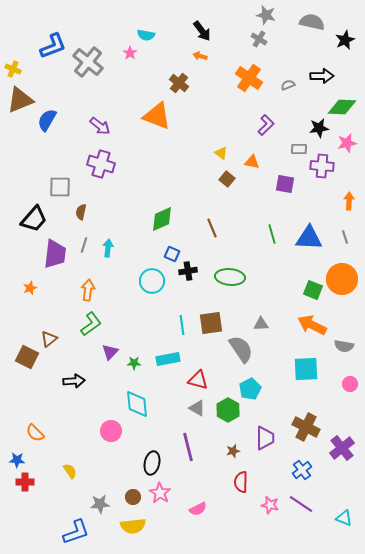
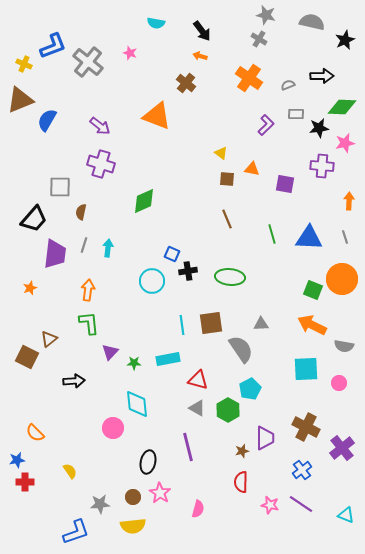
cyan semicircle at (146, 35): moved 10 px right, 12 px up
pink star at (130, 53): rotated 16 degrees counterclockwise
yellow cross at (13, 69): moved 11 px right, 5 px up
brown cross at (179, 83): moved 7 px right
pink star at (347, 143): moved 2 px left
gray rectangle at (299, 149): moved 3 px left, 35 px up
orange triangle at (252, 162): moved 7 px down
brown square at (227, 179): rotated 35 degrees counterclockwise
green diamond at (162, 219): moved 18 px left, 18 px up
brown line at (212, 228): moved 15 px right, 9 px up
green L-shape at (91, 324): moved 2 px left, 1 px up; rotated 60 degrees counterclockwise
pink circle at (350, 384): moved 11 px left, 1 px up
pink circle at (111, 431): moved 2 px right, 3 px up
brown star at (233, 451): moved 9 px right
blue star at (17, 460): rotated 14 degrees counterclockwise
black ellipse at (152, 463): moved 4 px left, 1 px up
pink semicircle at (198, 509): rotated 48 degrees counterclockwise
cyan triangle at (344, 518): moved 2 px right, 3 px up
